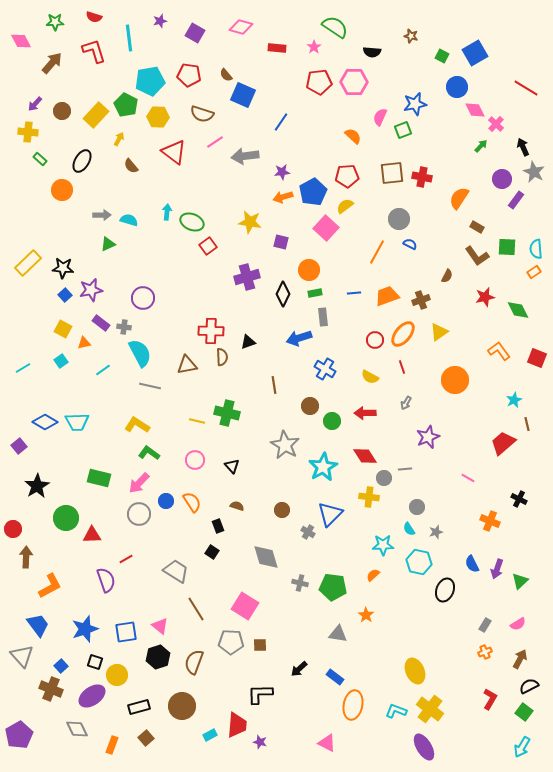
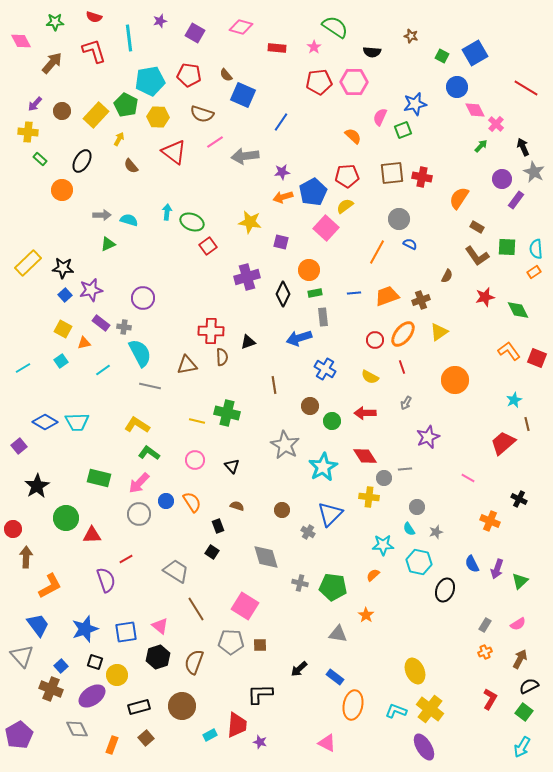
orange L-shape at (499, 351): moved 10 px right
